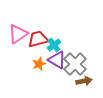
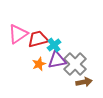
purple triangle: rotated 42 degrees counterclockwise
brown arrow: moved 1 px down
